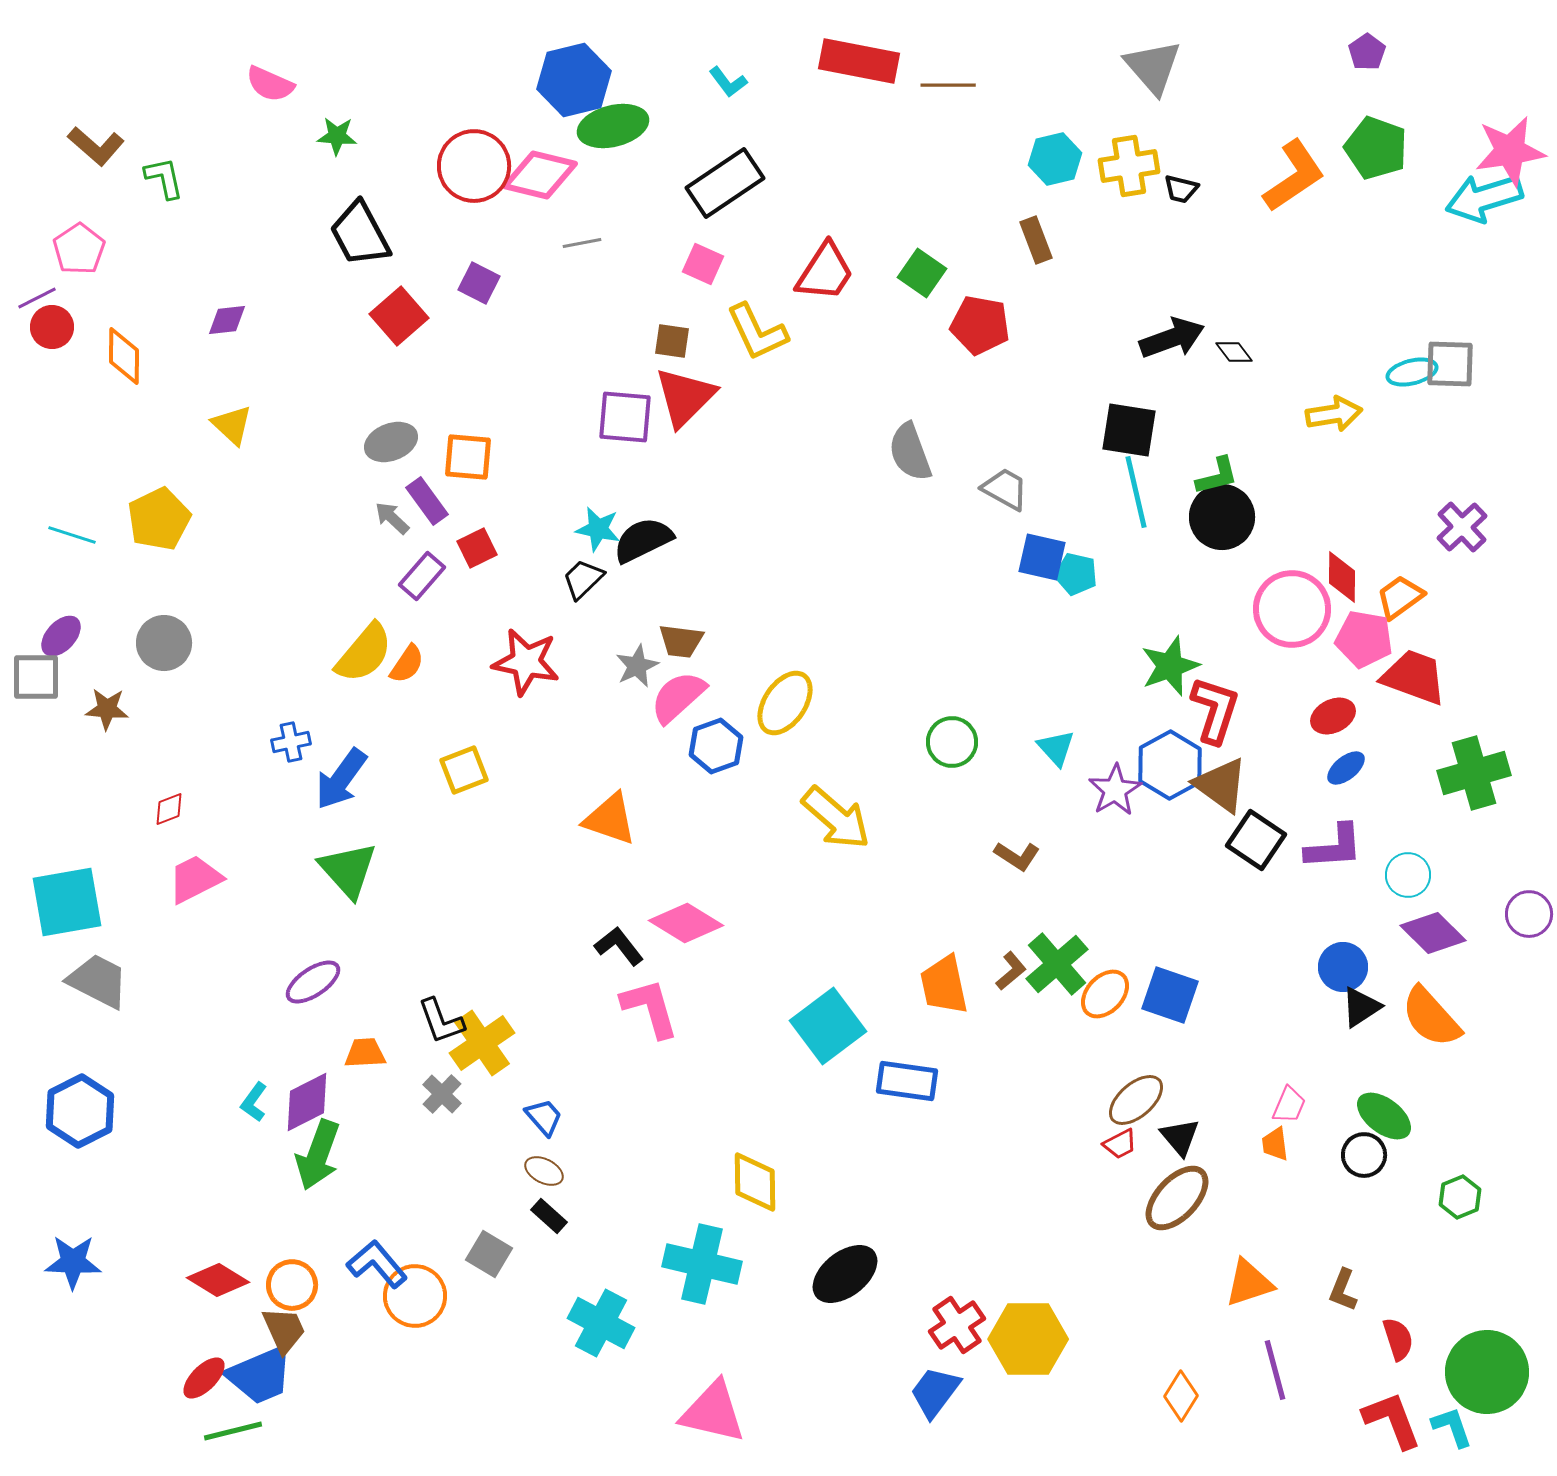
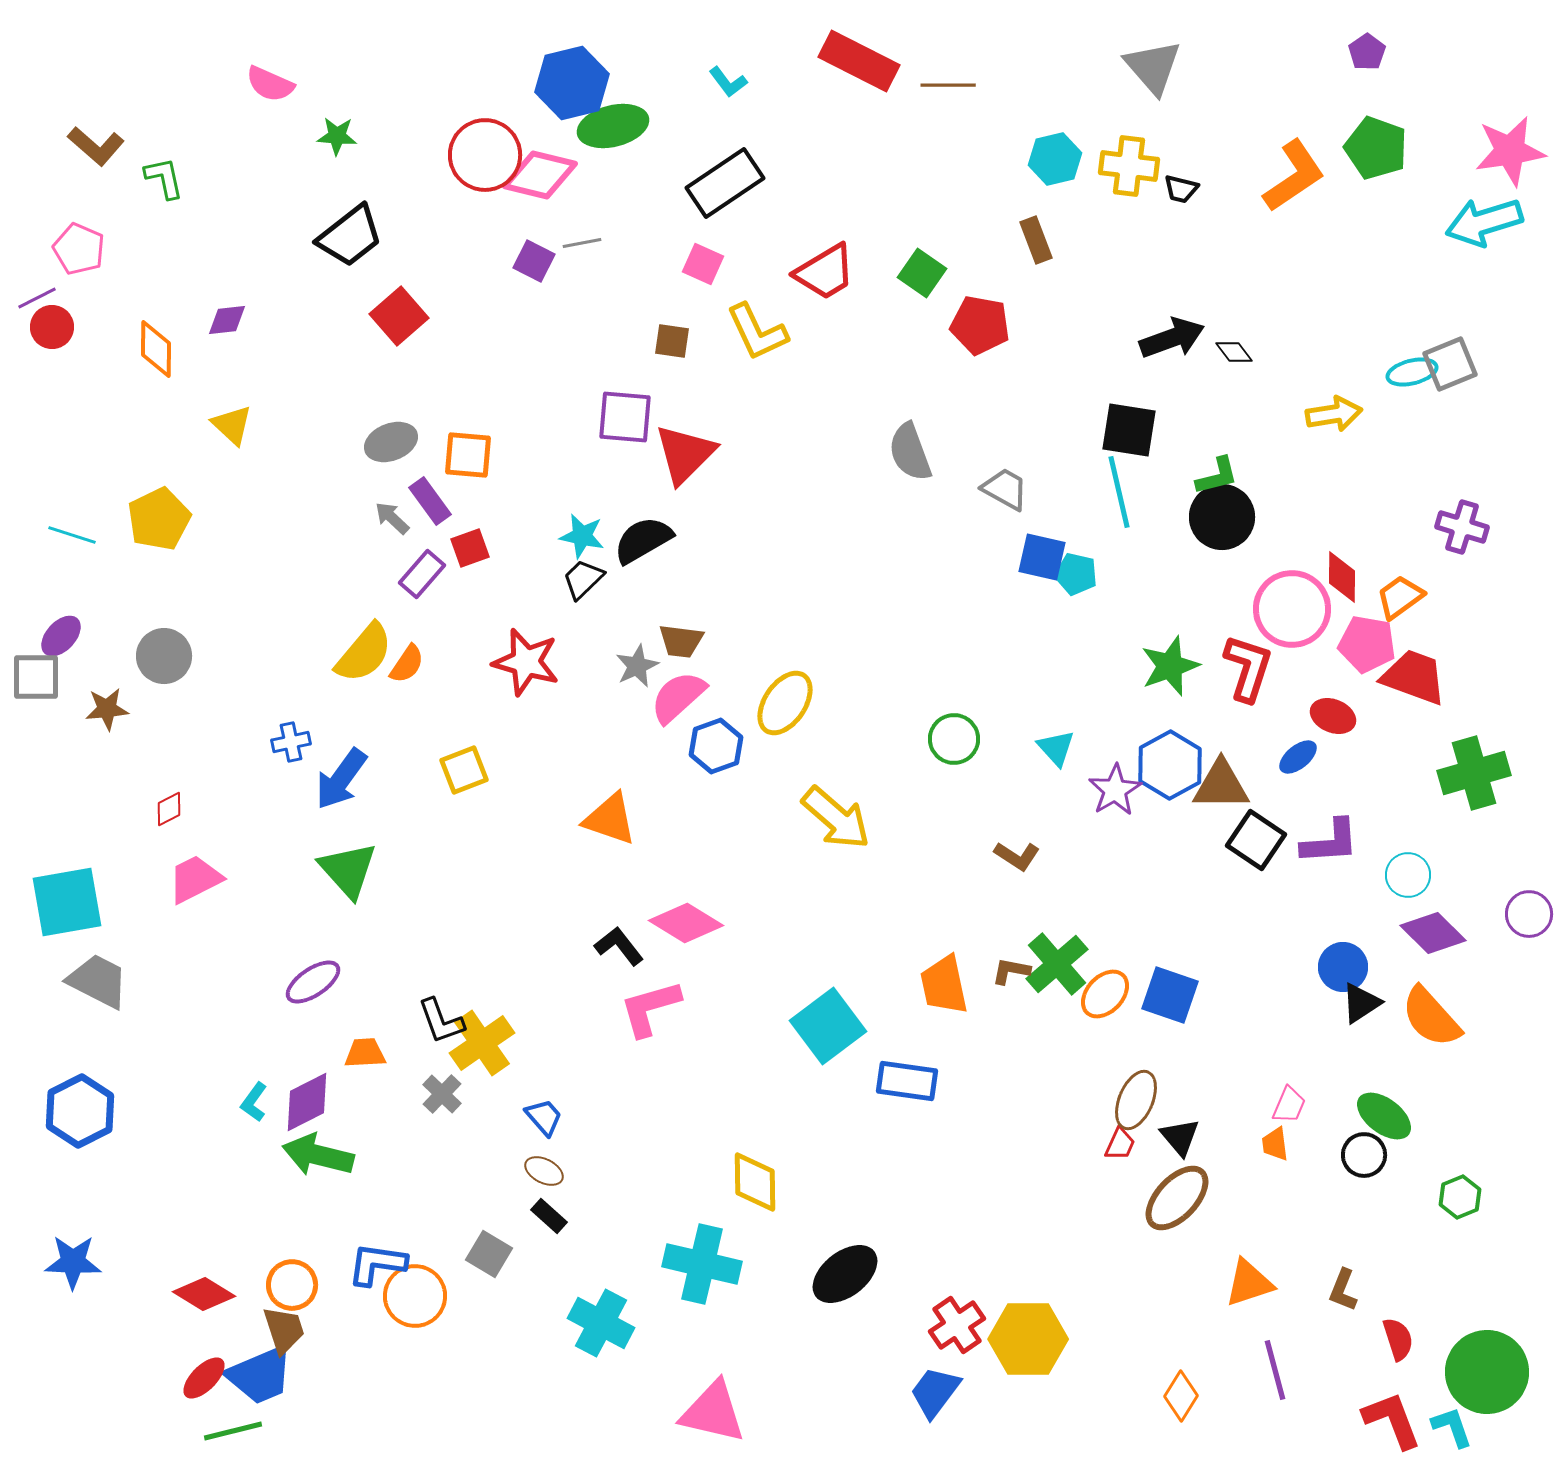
red rectangle at (859, 61): rotated 16 degrees clockwise
blue hexagon at (574, 80): moved 2 px left, 3 px down
red circle at (474, 166): moved 11 px right, 11 px up
yellow cross at (1129, 166): rotated 16 degrees clockwise
cyan arrow at (1484, 198): moved 24 px down
black trapezoid at (360, 234): moved 10 px left, 2 px down; rotated 100 degrees counterclockwise
pink pentagon at (79, 249): rotated 15 degrees counterclockwise
red trapezoid at (825, 272): rotated 26 degrees clockwise
purple square at (479, 283): moved 55 px right, 22 px up
orange diamond at (124, 356): moved 32 px right, 7 px up
gray square at (1450, 364): rotated 24 degrees counterclockwise
red triangle at (685, 397): moved 57 px down
orange square at (468, 457): moved 2 px up
cyan line at (1136, 492): moved 17 px left
purple rectangle at (427, 501): moved 3 px right
purple cross at (1462, 527): rotated 30 degrees counterclockwise
cyan star at (598, 529): moved 16 px left, 7 px down
black semicircle at (643, 540): rotated 4 degrees counterclockwise
red square at (477, 548): moved 7 px left; rotated 6 degrees clockwise
purple rectangle at (422, 576): moved 2 px up
pink pentagon at (1364, 639): moved 3 px right, 5 px down
gray circle at (164, 643): moved 13 px down
red star at (526, 662): rotated 4 degrees clockwise
brown star at (107, 709): rotated 9 degrees counterclockwise
red L-shape at (1215, 710): moved 33 px right, 42 px up
red ellipse at (1333, 716): rotated 48 degrees clockwise
green circle at (952, 742): moved 2 px right, 3 px up
blue ellipse at (1346, 768): moved 48 px left, 11 px up
brown triangle at (1221, 785): rotated 36 degrees counterclockwise
red diamond at (169, 809): rotated 6 degrees counterclockwise
purple L-shape at (1334, 847): moved 4 px left, 5 px up
brown L-shape at (1011, 971): rotated 129 degrees counterclockwise
black triangle at (1361, 1007): moved 4 px up
pink L-shape at (650, 1008): rotated 90 degrees counterclockwise
brown ellipse at (1136, 1100): rotated 26 degrees counterclockwise
red trapezoid at (1120, 1144): rotated 39 degrees counterclockwise
green arrow at (318, 1155): rotated 84 degrees clockwise
blue L-shape at (377, 1264): rotated 42 degrees counterclockwise
red diamond at (218, 1280): moved 14 px left, 14 px down
brown trapezoid at (284, 1330): rotated 6 degrees clockwise
